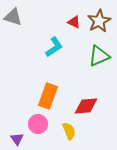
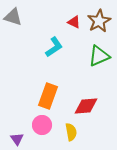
pink circle: moved 4 px right, 1 px down
yellow semicircle: moved 2 px right, 1 px down; rotated 12 degrees clockwise
